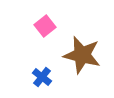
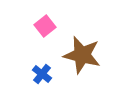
blue cross: moved 3 px up
